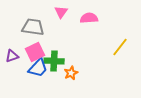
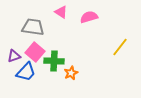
pink triangle: rotated 32 degrees counterclockwise
pink semicircle: moved 1 px up; rotated 12 degrees counterclockwise
pink square: rotated 24 degrees counterclockwise
purple triangle: moved 2 px right
blue trapezoid: moved 12 px left, 4 px down
